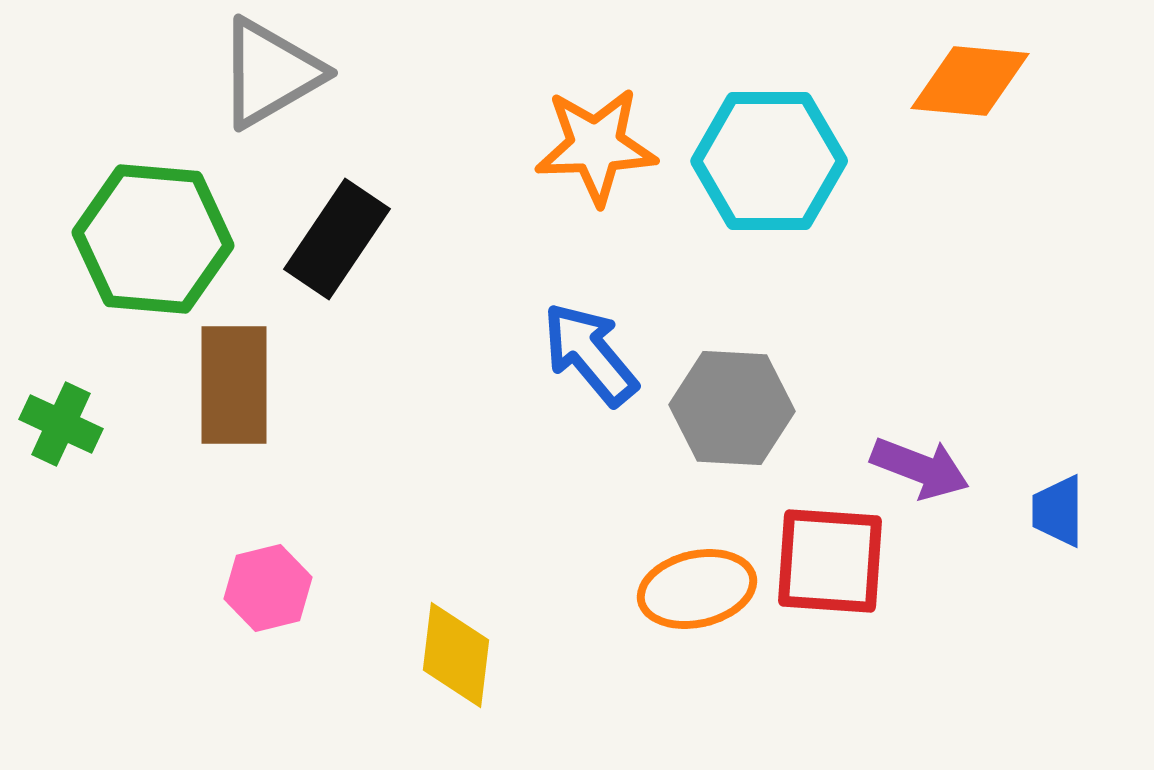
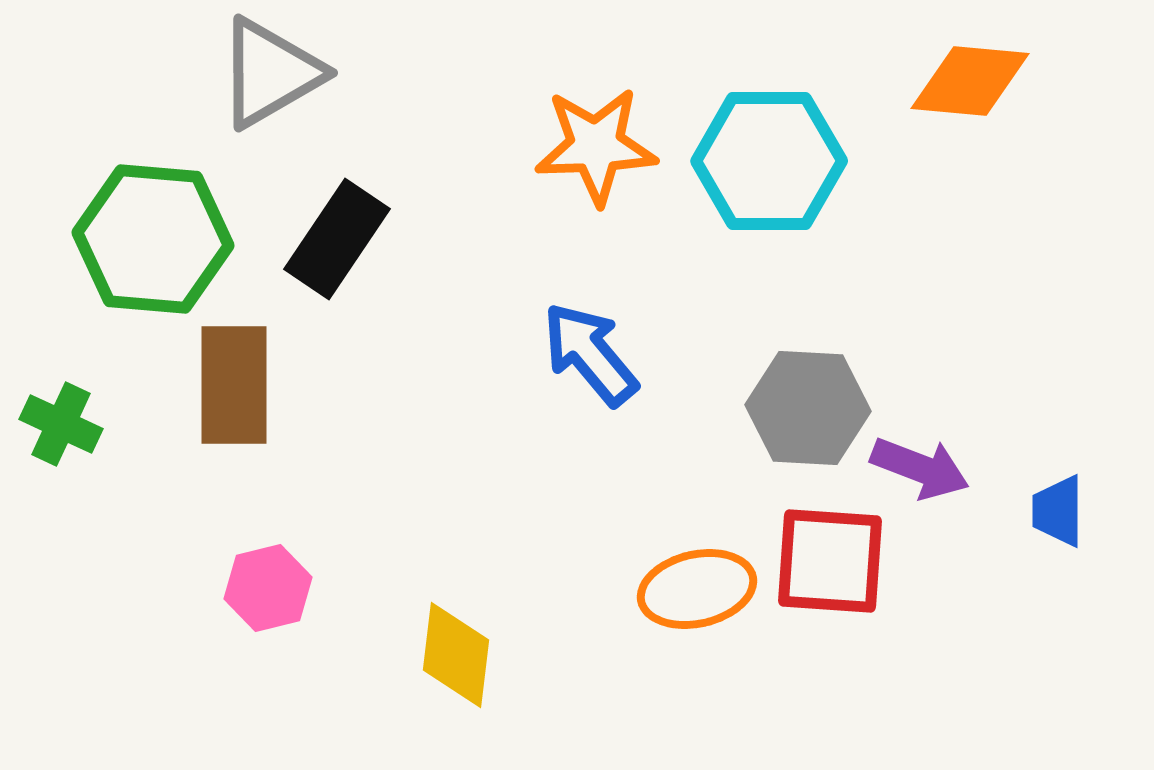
gray hexagon: moved 76 px right
